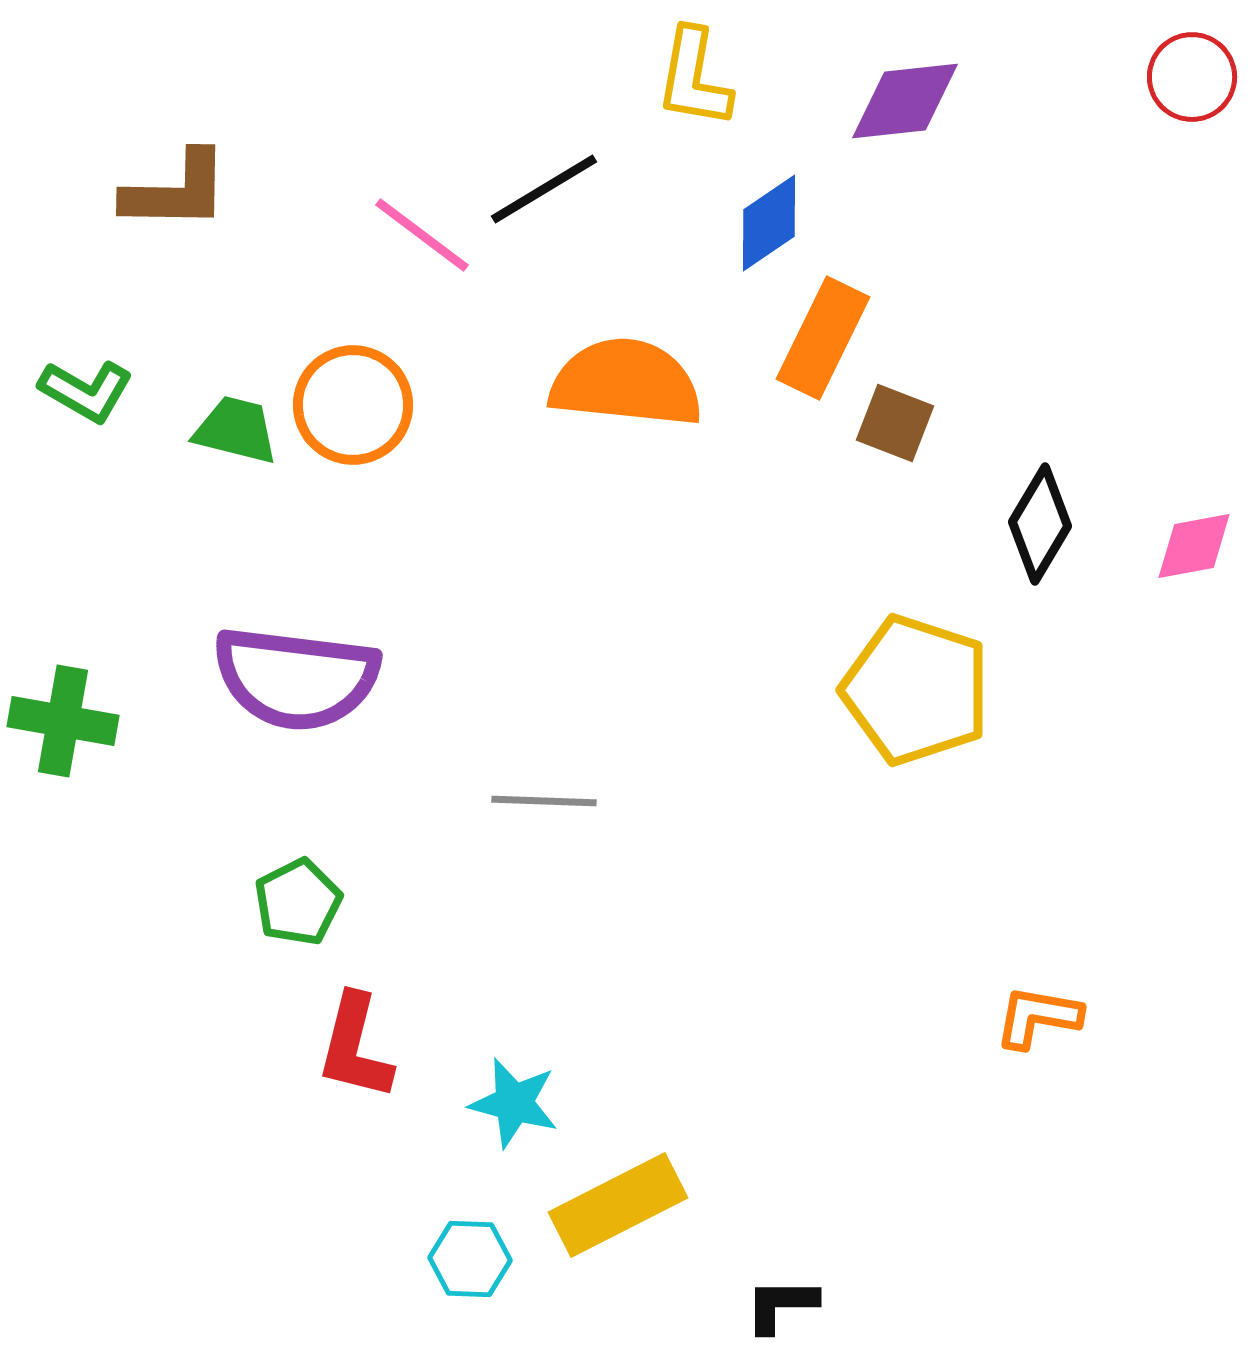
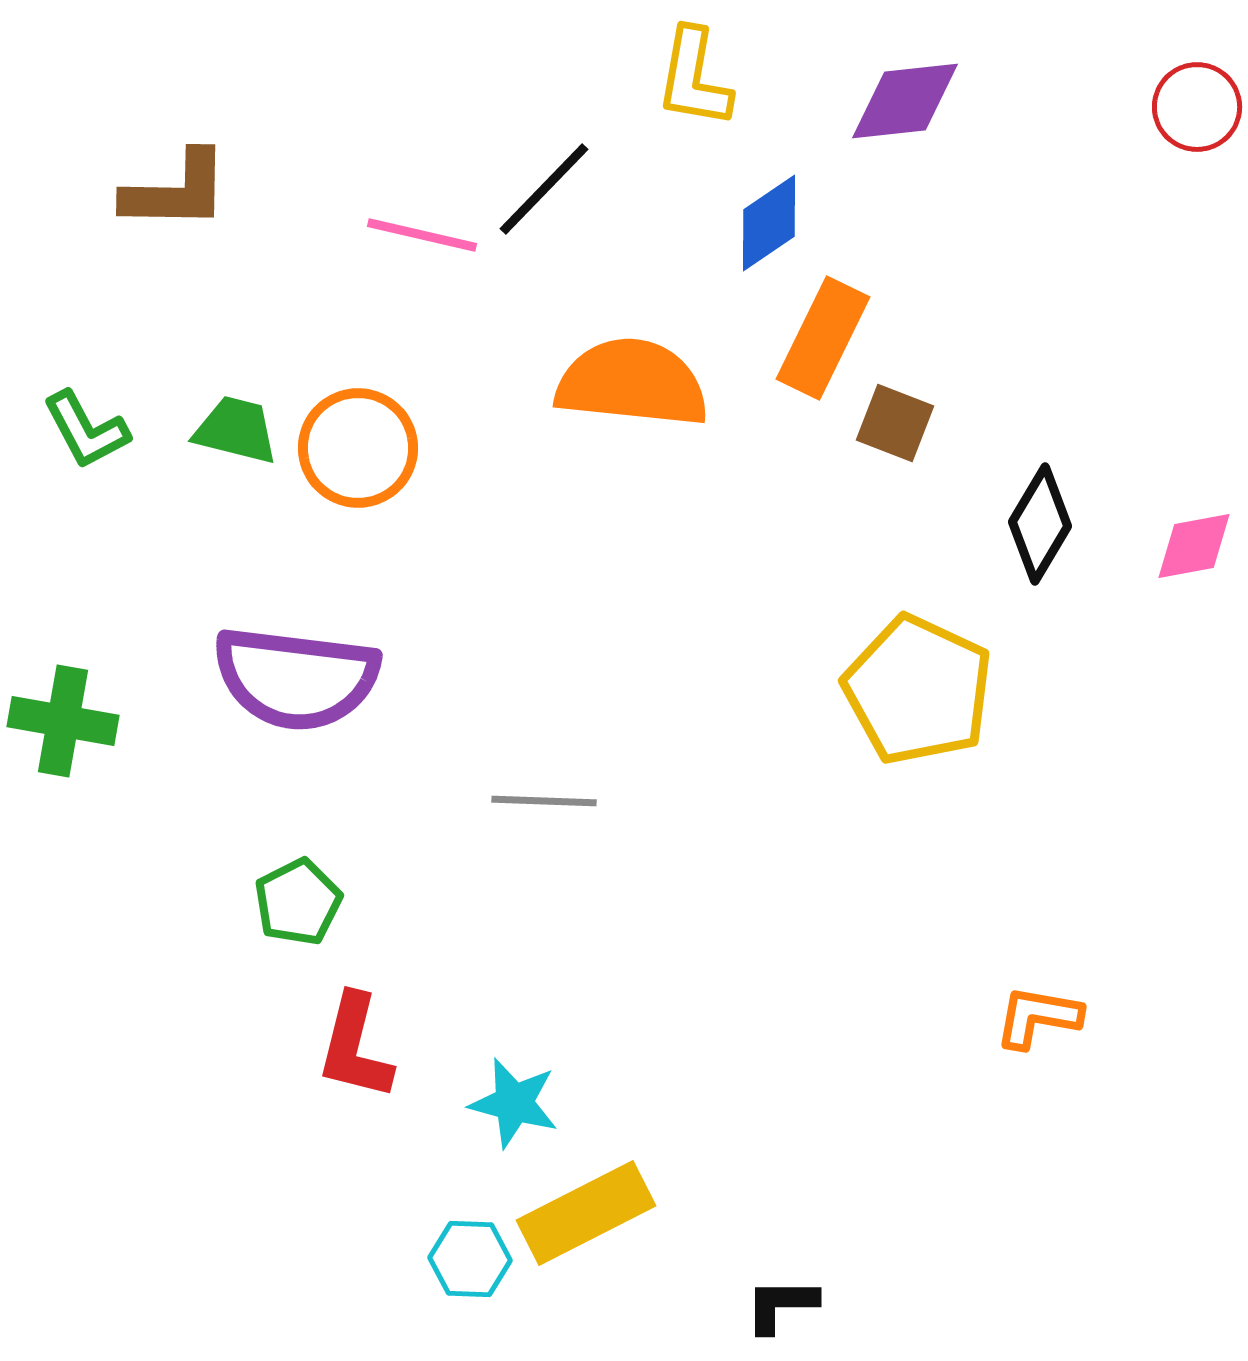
red circle: moved 5 px right, 30 px down
black line: rotated 15 degrees counterclockwise
pink line: rotated 24 degrees counterclockwise
orange semicircle: moved 6 px right
green L-shape: moved 39 px down; rotated 32 degrees clockwise
orange circle: moved 5 px right, 43 px down
yellow pentagon: moved 2 px right; rotated 7 degrees clockwise
yellow rectangle: moved 32 px left, 8 px down
